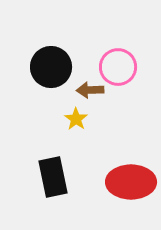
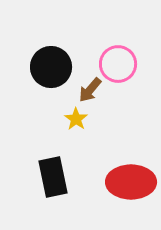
pink circle: moved 3 px up
brown arrow: rotated 48 degrees counterclockwise
